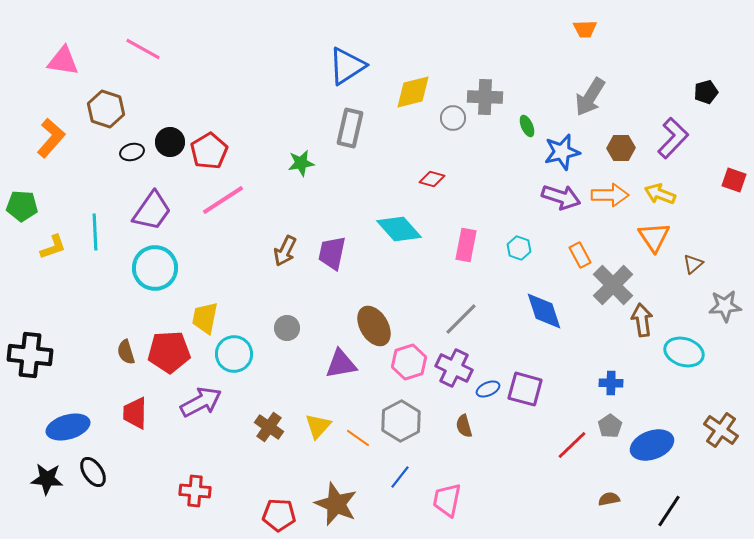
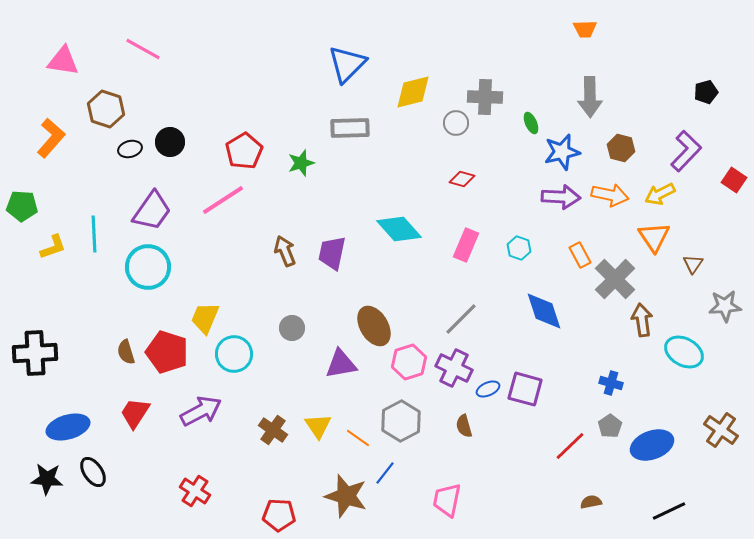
blue triangle at (347, 66): moved 2 px up; rotated 12 degrees counterclockwise
gray arrow at (590, 97): rotated 33 degrees counterclockwise
gray circle at (453, 118): moved 3 px right, 5 px down
green ellipse at (527, 126): moved 4 px right, 3 px up
gray rectangle at (350, 128): rotated 75 degrees clockwise
purple L-shape at (673, 138): moved 13 px right, 13 px down
brown hexagon at (621, 148): rotated 16 degrees clockwise
red pentagon at (209, 151): moved 35 px right
black ellipse at (132, 152): moved 2 px left, 3 px up
green star at (301, 163): rotated 8 degrees counterclockwise
red diamond at (432, 179): moved 30 px right
red square at (734, 180): rotated 15 degrees clockwise
yellow arrow at (660, 194): rotated 48 degrees counterclockwise
orange arrow at (610, 195): rotated 12 degrees clockwise
purple arrow at (561, 197): rotated 15 degrees counterclockwise
cyan line at (95, 232): moved 1 px left, 2 px down
pink rectangle at (466, 245): rotated 12 degrees clockwise
brown arrow at (285, 251): rotated 132 degrees clockwise
brown triangle at (693, 264): rotated 15 degrees counterclockwise
cyan circle at (155, 268): moved 7 px left, 1 px up
gray cross at (613, 285): moved 2 px right, 6 px up
yellow trapezoid at (205, 318): rotated 12 degrees clockwise
gray circle at (287, 328): moved 5 px right
red pentagon at (169, 352): moved 2 px left; rotated 21 degrees clockwise
cyan ellipse at (684, 352): rotated 12 degrees clockwise
black cross at (30, 355): moved 5 px right, 2 px up; rotated 9 degrees counterclockwise
blue cross at (611, 383): rotated 15 degrees clockwise
purple arrow at (201, 402): moved 9 px down
red trapezoid at (135, 413): rotated 32 degrees clockwise
yellow triangle at (318, 426): rotated 16 degrees counterclockwise
brown cross at (269, 427): moved 4 px right, 3 px down
red line at (572, 445): moved 2 px left, 1 px down
blue line at (400, 477): moved 15 px left, 4 px up
red cross at (195, 491): rotated 28 degrees clockwise
brown semicircle at (609, 499): moved 18 px left, 3 px down
brown star at (336, 504): moved 10 px right, 8 px up; rotated 6 degrees counterclockwise
black line at (669, 511): rotated 32 degrees clockwise
